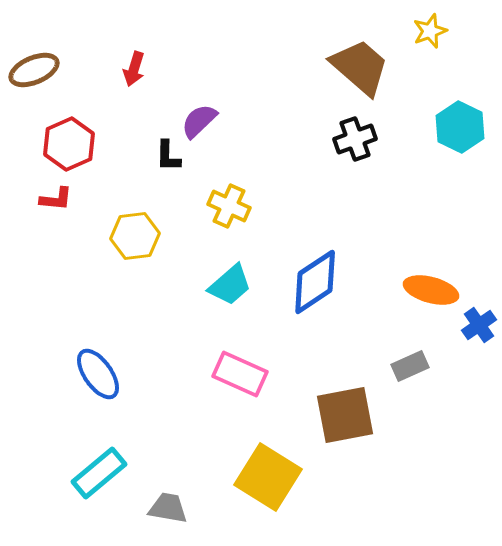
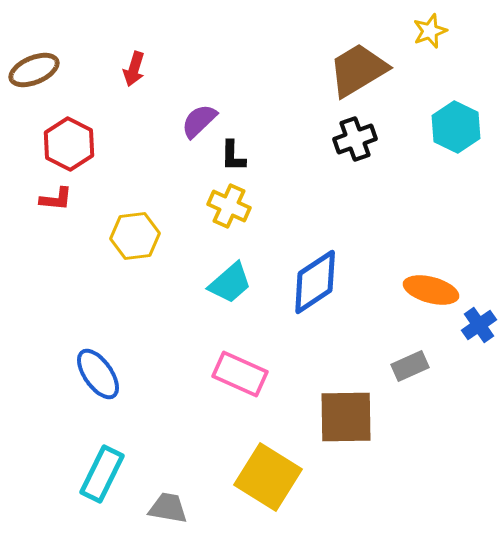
brown trapezoid: moved 2 px left, 3 px down; rotated 72 degrees counterclockwise
cyan hexagon: moved 4 px left
red hexagon: rotated 9 degrees counterclockwise
black L-shape: moved 65 px right
cyan trapezoid: moved 2 px up
brown square: moved 1 px right, 2 px down; rotated 10 degrees clockwise
cyan rectangle: moved 3 px right, 1 px down; rotated 24 degrees counterclockwise
